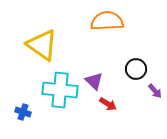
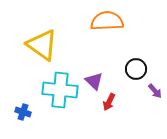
red arrow: moved 1 px right, 2 px up; rotated 84 degrees clockwise
